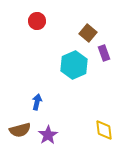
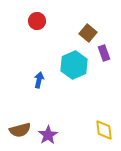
blue arrow: moved 2 px right, 22 px up
